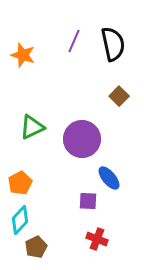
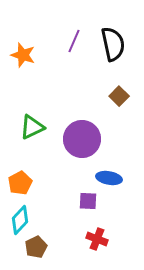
blue ellipse: rotated 40 degrees counterclockwise
